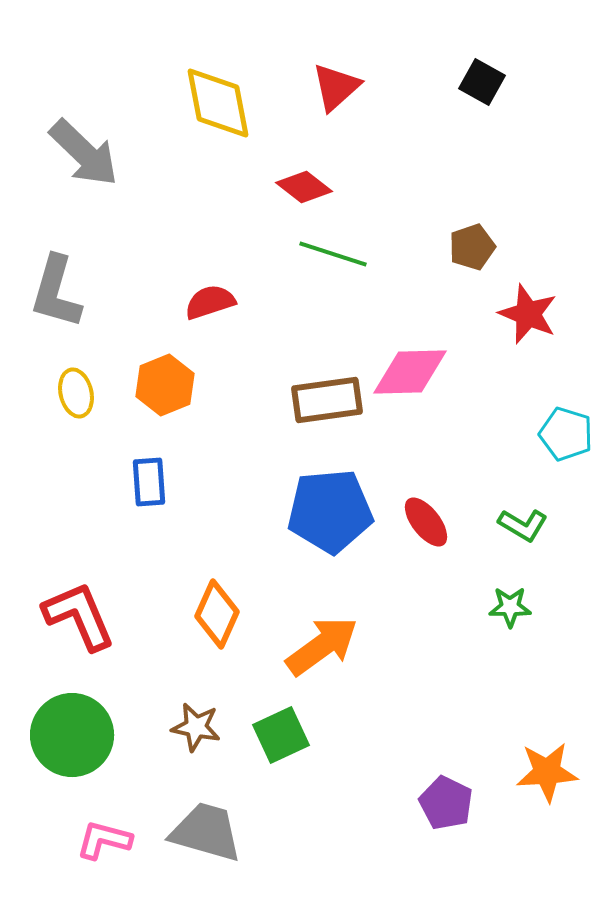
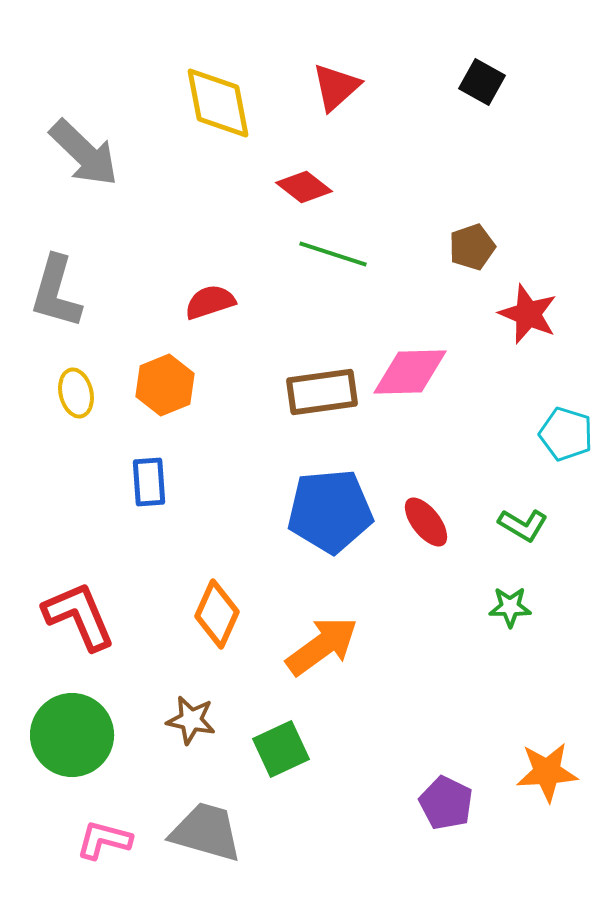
brown rectangle: moved 5 px left, 8 px up
brown star: moved 5 px left, 7 px up
green square: moved 14 px down
